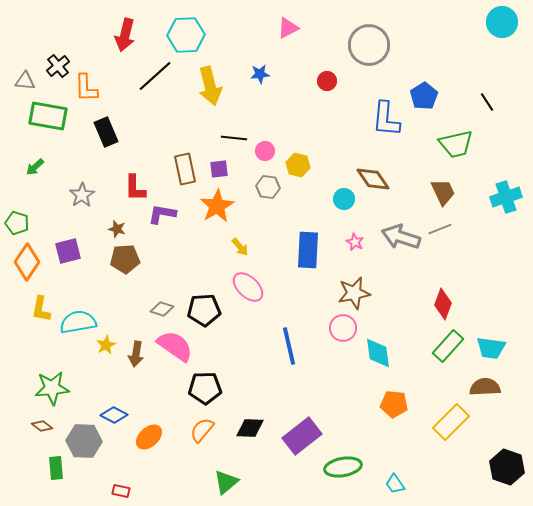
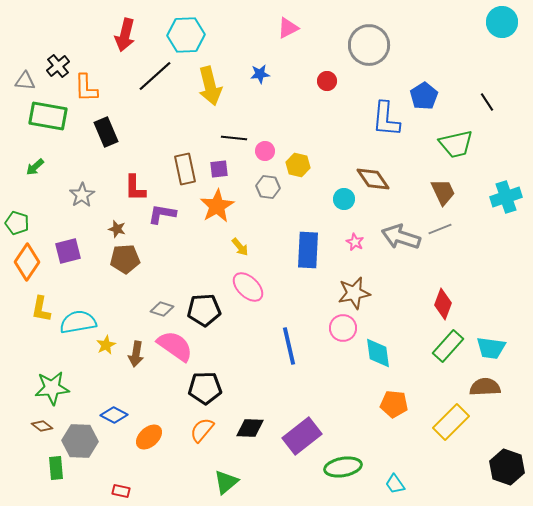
gray hexagon at (84, 441): moved 4 px left
